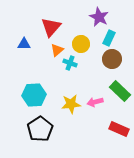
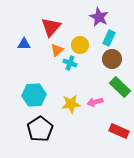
yellow circle: moved 1 px left, 1 px down
green rectangle: moved 4 px up
red rectangle: moved 2 px down
